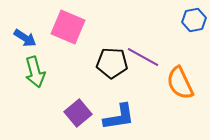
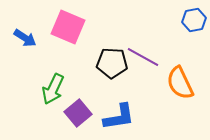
green arrow: moved 18 px right, 17 px down; rotated 40 degrees clockwise
